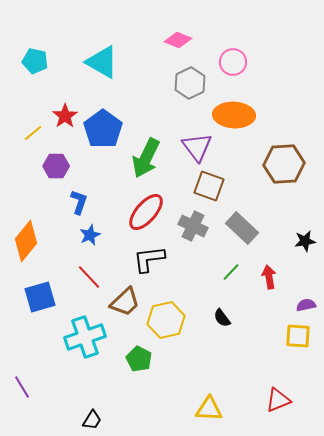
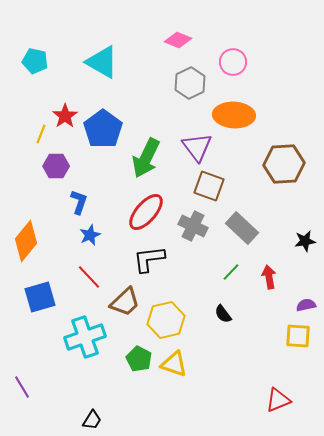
yellow line: moved 8 px right, 1 px down; rotated 30 degrees counterclockwise
black semicircle: moved 1 px right, 4 px up
yellow triangle: moved 35 px left, 45 px up; rotated 16 degrees clockwise
